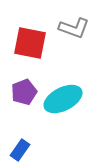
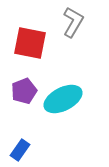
gray L-shape: moved 1 px left, 6 px up; rotated 80 degrees counterclockwise
purple pentagon: moved 1 px up
